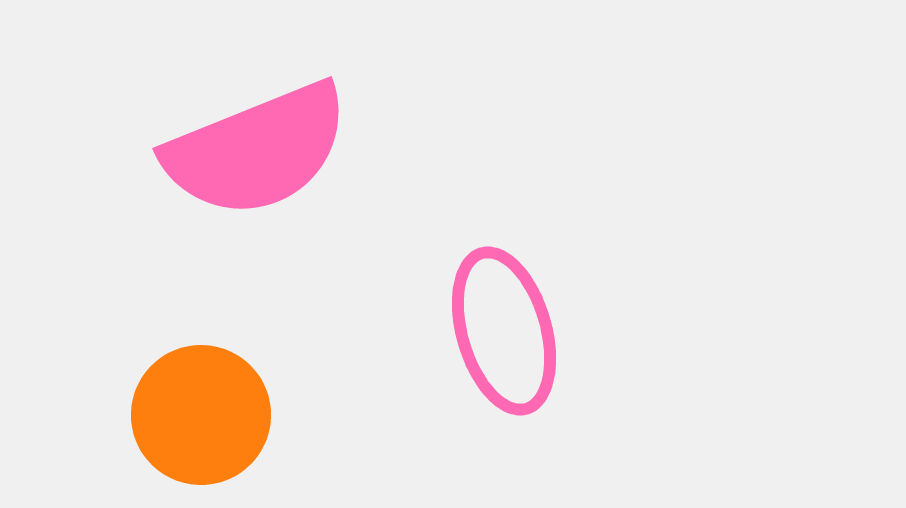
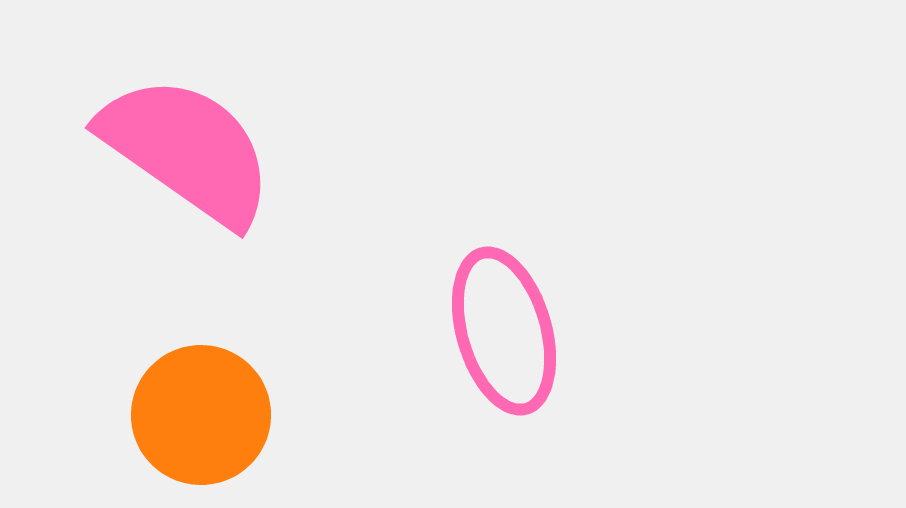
pink semicircle: moved 70 px left; rotated 123 degrees counterclockwise
